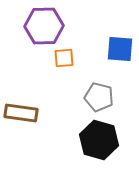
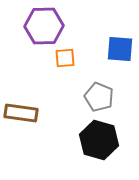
orange square: moved 1 px right
gray pentagon: rotated 8 degrees clockwise
